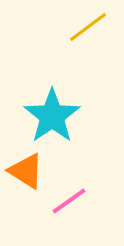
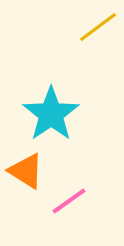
yellow line: moved 10 px right
cyan star: moved 1 px left, 2 px up
